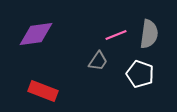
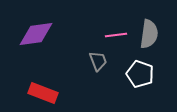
pink line: rotated 15 degrees clockwise
gray trapezoid: rotated 55 degrees counterclockwise
red rectangle: moved 2 px down
